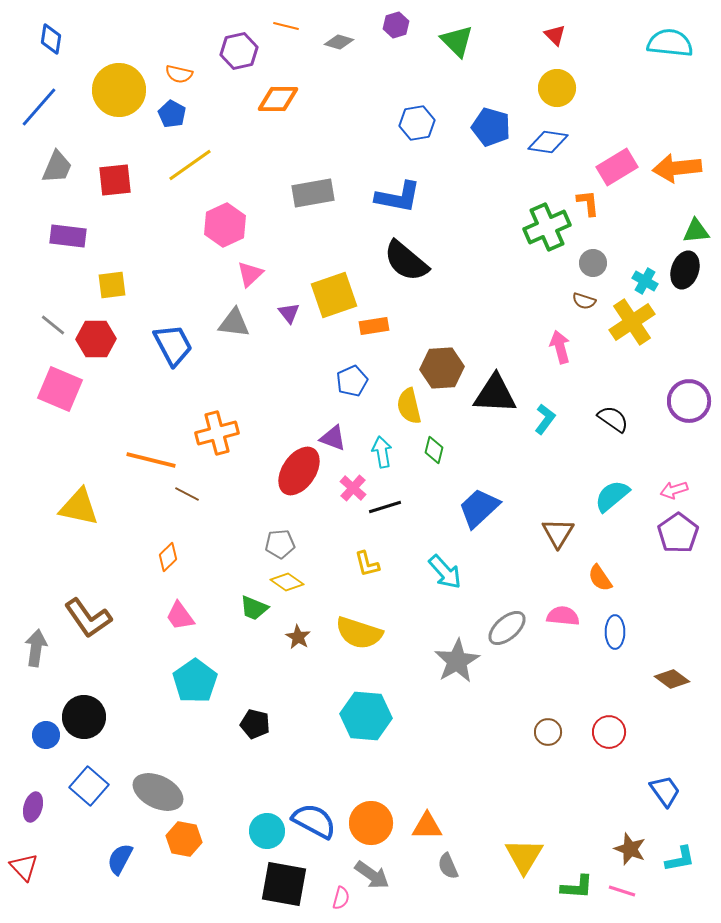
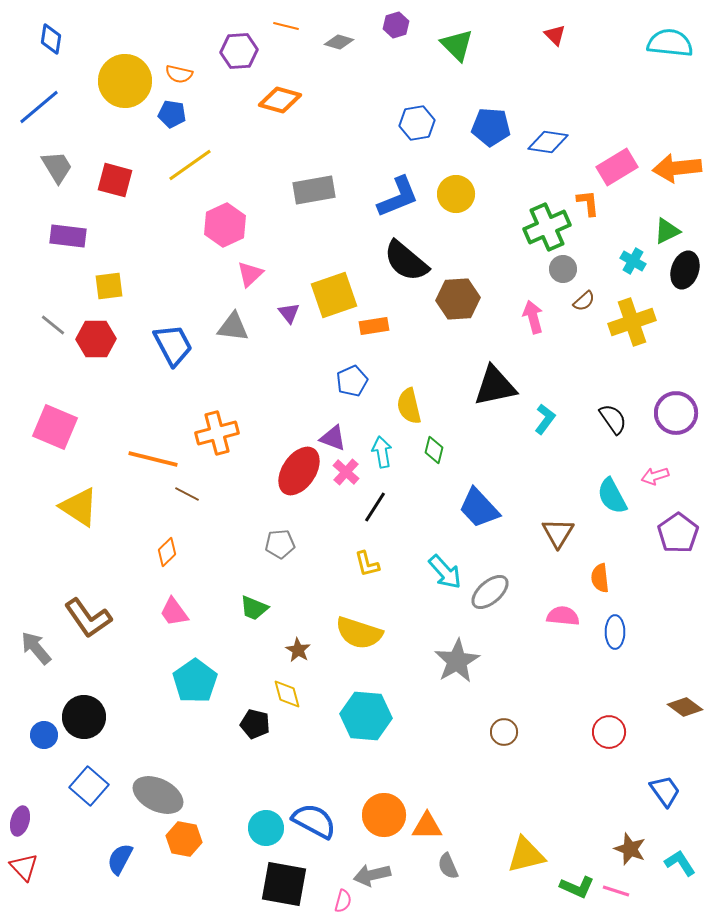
green triangle at (457, 41): moved 4 px down
purple hexagon at (239, 51): rotated 9 degrees clockwise
yellow circle at (557, 88): moved 101 px left, 106 px down
yellow circle at (119, 90): moved 6 px right, 9 px up
orange diamond at (278, 99): moved 2 px right, 1 px down; rotated 15 degrees clockwise
blue line at (39, 107): rotated 9 degrees clockwise
blue pentagon at (172, 114): rotated 20 degrees counterclockwise
blue pentagon at (491, 127): rotated 12 degrees counterclockwise
gray trapezoid at (57, 167): rotated 54 degrees counterclockwise
red square at (115, 180): rotated 21 degrees clockwise
gray rectangle at (313, 193): moved 1 px right, 3 px up
blue L-shape at (398, 197): rotated 33 degrees counterclockwise
green triangle at (696, 231): moved 29 px left; rotated 20 degrees counterclockwise
gray circle at (593, 263): moved 30 px left, 6 px down
cyan cross at (645, 281): moved 12 px left, 20 px up
yellow square at (112, 285): moved 3 px left, 1 px down
brown semicircle at (584, 301): rotated 60 degrees counterclockwise
yellow cross at (632, 322): rotated 15 degrees clockwise
gray triangle at (234, 323): moved 1 px left, 4 px down
pink arrow at (560, 347): moved 27 px left, 30 px up
brown hexagon at (442, 368): moved 16 px right, 69 px up
pink square at (60, 389): moved 5 px left, 38 px down
black triangle at (495, 394): moved 8 px up; rotated 15 degrees counterclockwise
purple circle at (689, 401): moved 13 px left, 12 px down
black semicircle at (613, 419): rotated 20 degrees clockwise
orange line at (151, 460): moved 2 px right, 1 px up
pink cross at (353, 488): moved 7 px left, 16 px up
pink arrow at (674, 490): moved 19 px left, 14 px up
cyan semicircle at (612, 496): rotated 78 degrees counterclockwise
yellow triangle at (79, 507): rotated 21 degrees clockwise
black line at (385, 507): moved 10 px left; rotated 40 degrees counterclockwise
blue trapezoid at (479, 508): rotated 90 degrees counterclockwise
orange diamond at (168, 557): moved 1 px left, 5 px up
orange semicircle at (600, 578): rotated 28 degrees clockwise
yellow diamond at (287, 582): moved 112 px down; rotated 40 degrees clockwise
pink trapezoid at (180, 616): moved 6 px left, 4 px up
gray ellipse at (507, 628): moved 17 px left, 36 px up
brown star at (298, 637): moved 13 px down
gray arrow at (36, 648): rotated 48 degrees counterclockwise
brown diamond at (672, 679): moved 13 px right, 28 px down
brown circle at (548, 732): moved 44 px left
blue circle at (46, 735): moved 2 px left
gray ellipse at (158, 792): moved 3 px down
purple ellipse at (33, 807): moved 13 px left, 14 px down
orange circle at (371, 823): moved 13 px right, 8 px up
cyan circle at (267, 831): moved 1 px left, 3 px up
yellow triangle at (524, 856): moved 2 px right, 1 px up; rotated 45 degrees clockwise
cyan L-shape at (680, 859): moved 4 px down; rotated 112 degrees counterclockwise
gray arrow at (372, 875): rotated 132 degrees clockwise
green L-shape at (577, 887): rotated 20 degrees clockwise
pink line at (622, 891): moved 6 px left
pink semicircle at (341, 898): moved 2 px right, 3 px down
